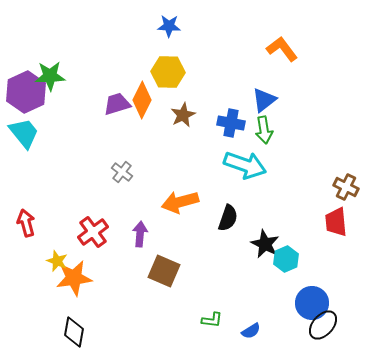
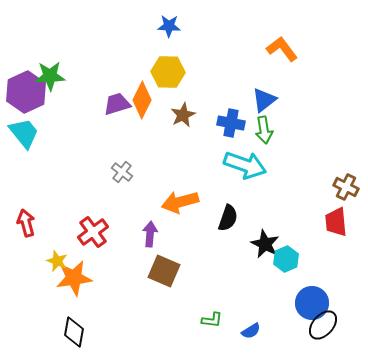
purple arrow: moved 10 px right
